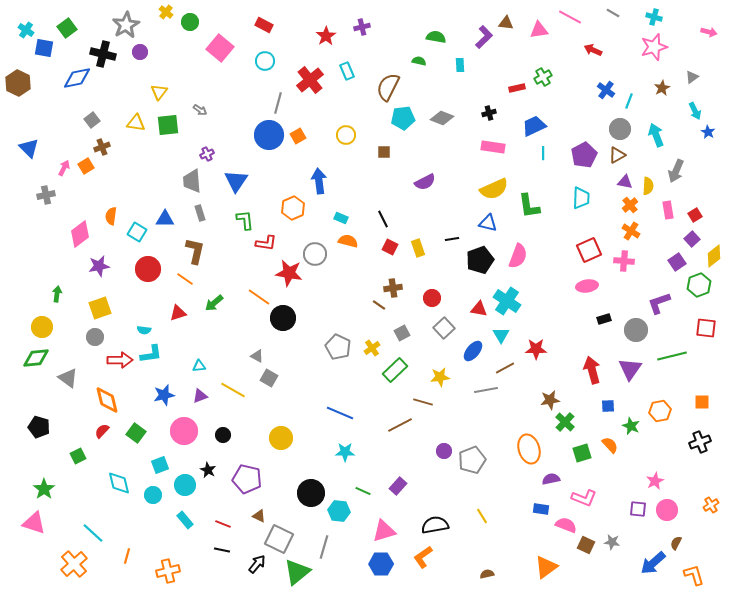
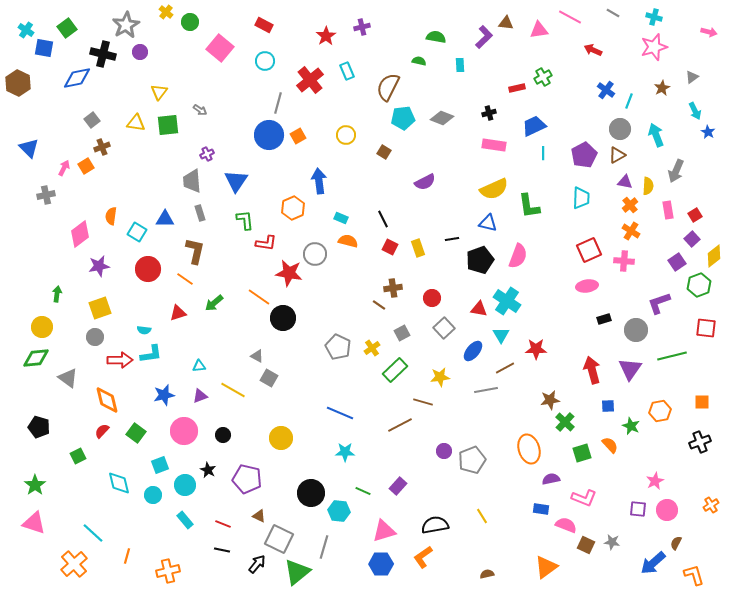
pink rectangle at (493, 147): moved 1 px right, 2 px up
brown square at (384, 152): rotated 32 degrees clockwise
green star at (44, 489): moved 9 px left, 4 px up
